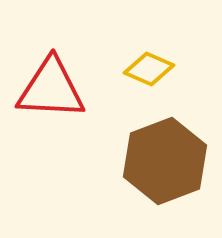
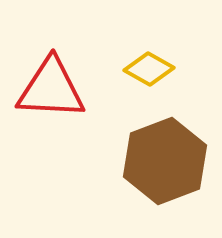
yellow diamond: rotated 6 degrees clockwise
